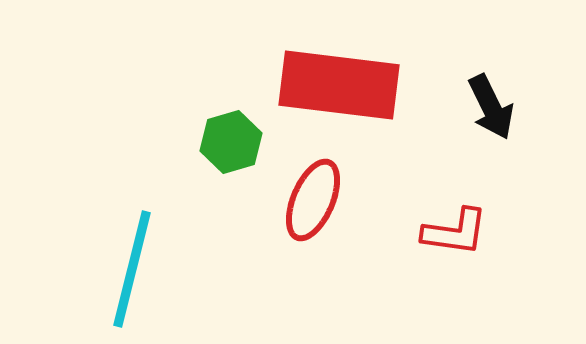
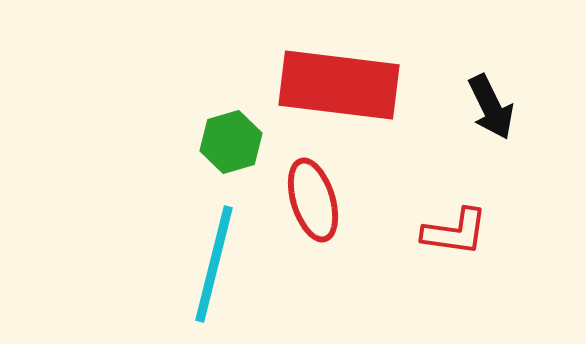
red ellipse: rotated 40 degrees counterclockwise
cyan line: moved 82 px right, 5 px up
